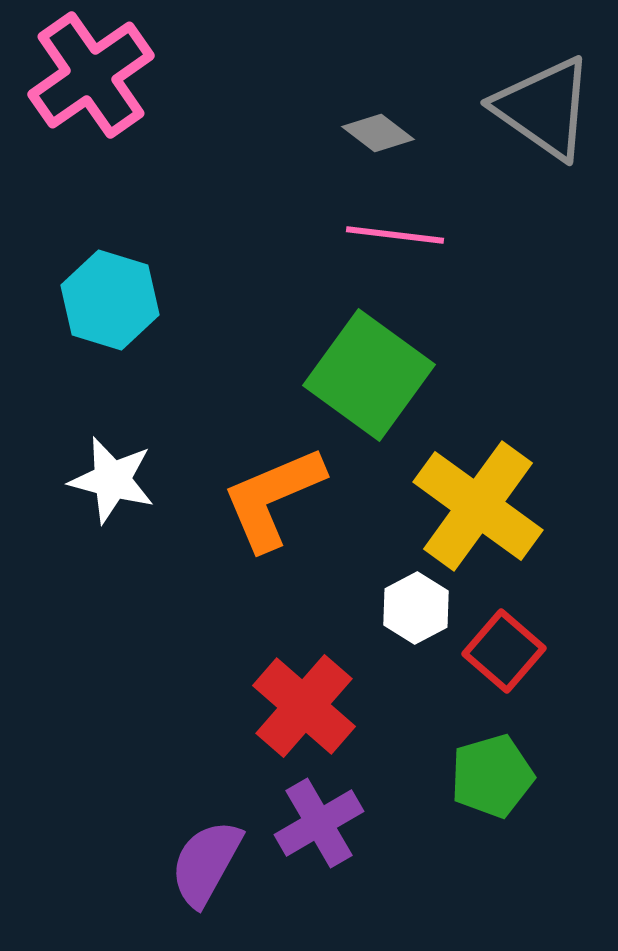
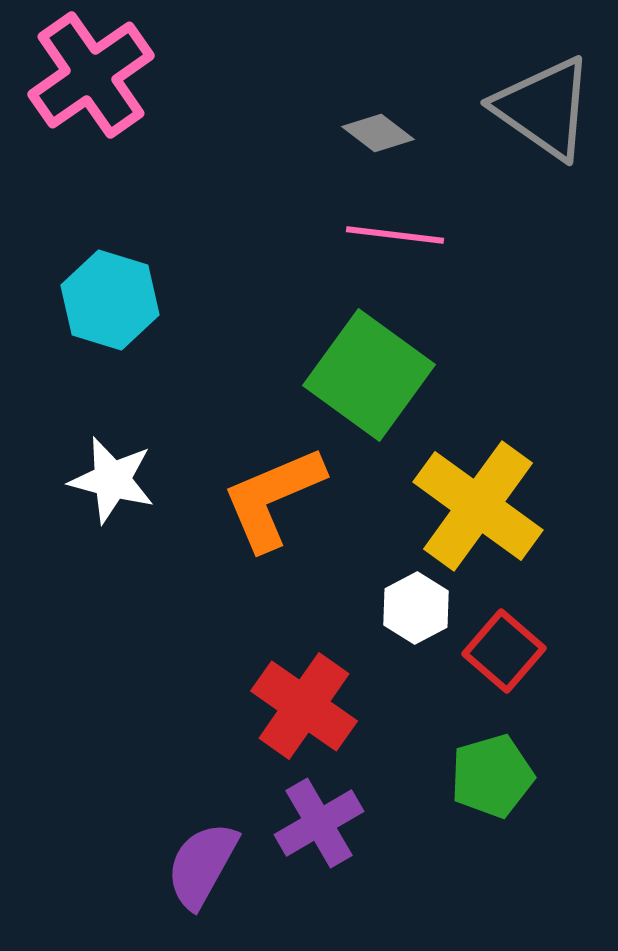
red cross: rotated 6 degrees counterclockwise
purple semicircle: moved 4 px left, 2 px down
